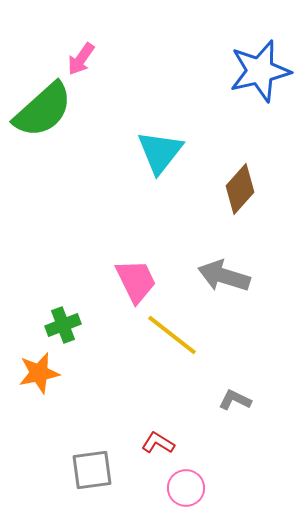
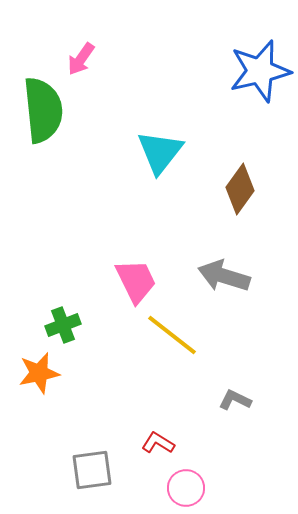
green semicircle: rotated 54 degrees counterclockwise
brown diamond: rotated 6 degrees counterclockwise
